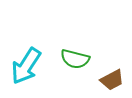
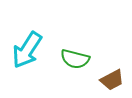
cyan arrow: moved 1 px right, 16 px up
